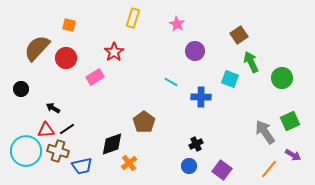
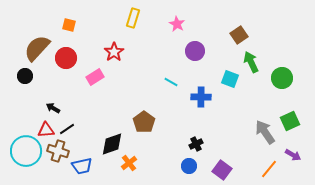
black circle: moved 4 px right, 13 px up
